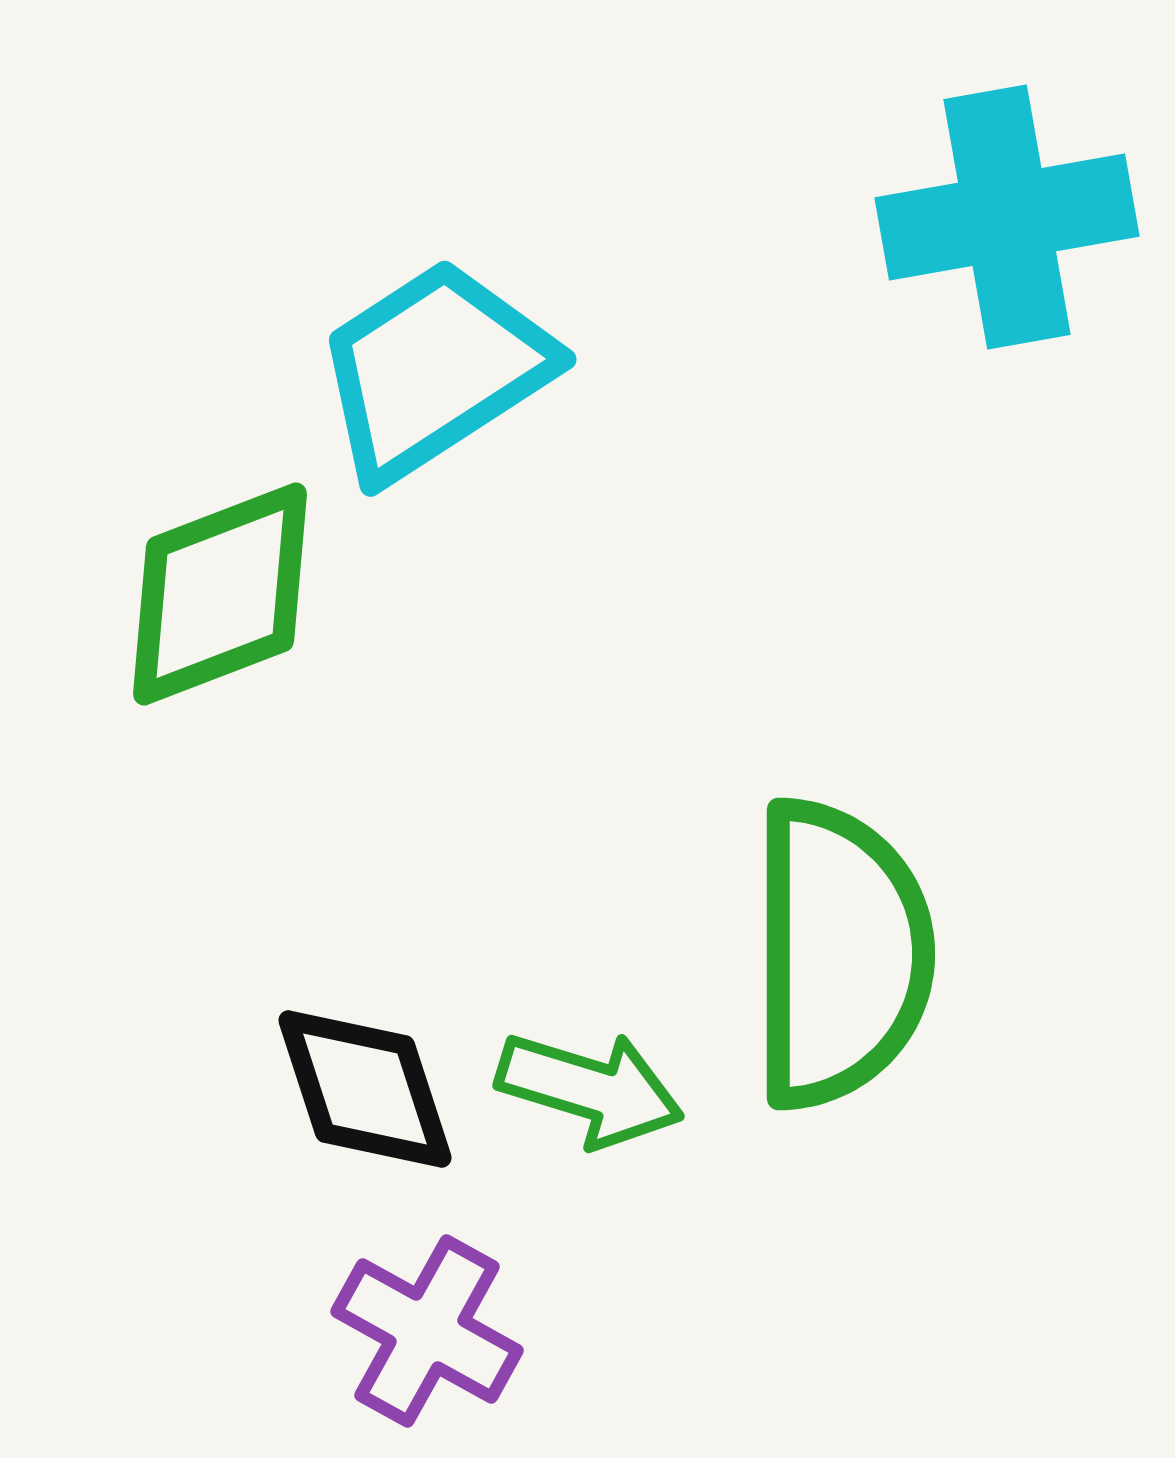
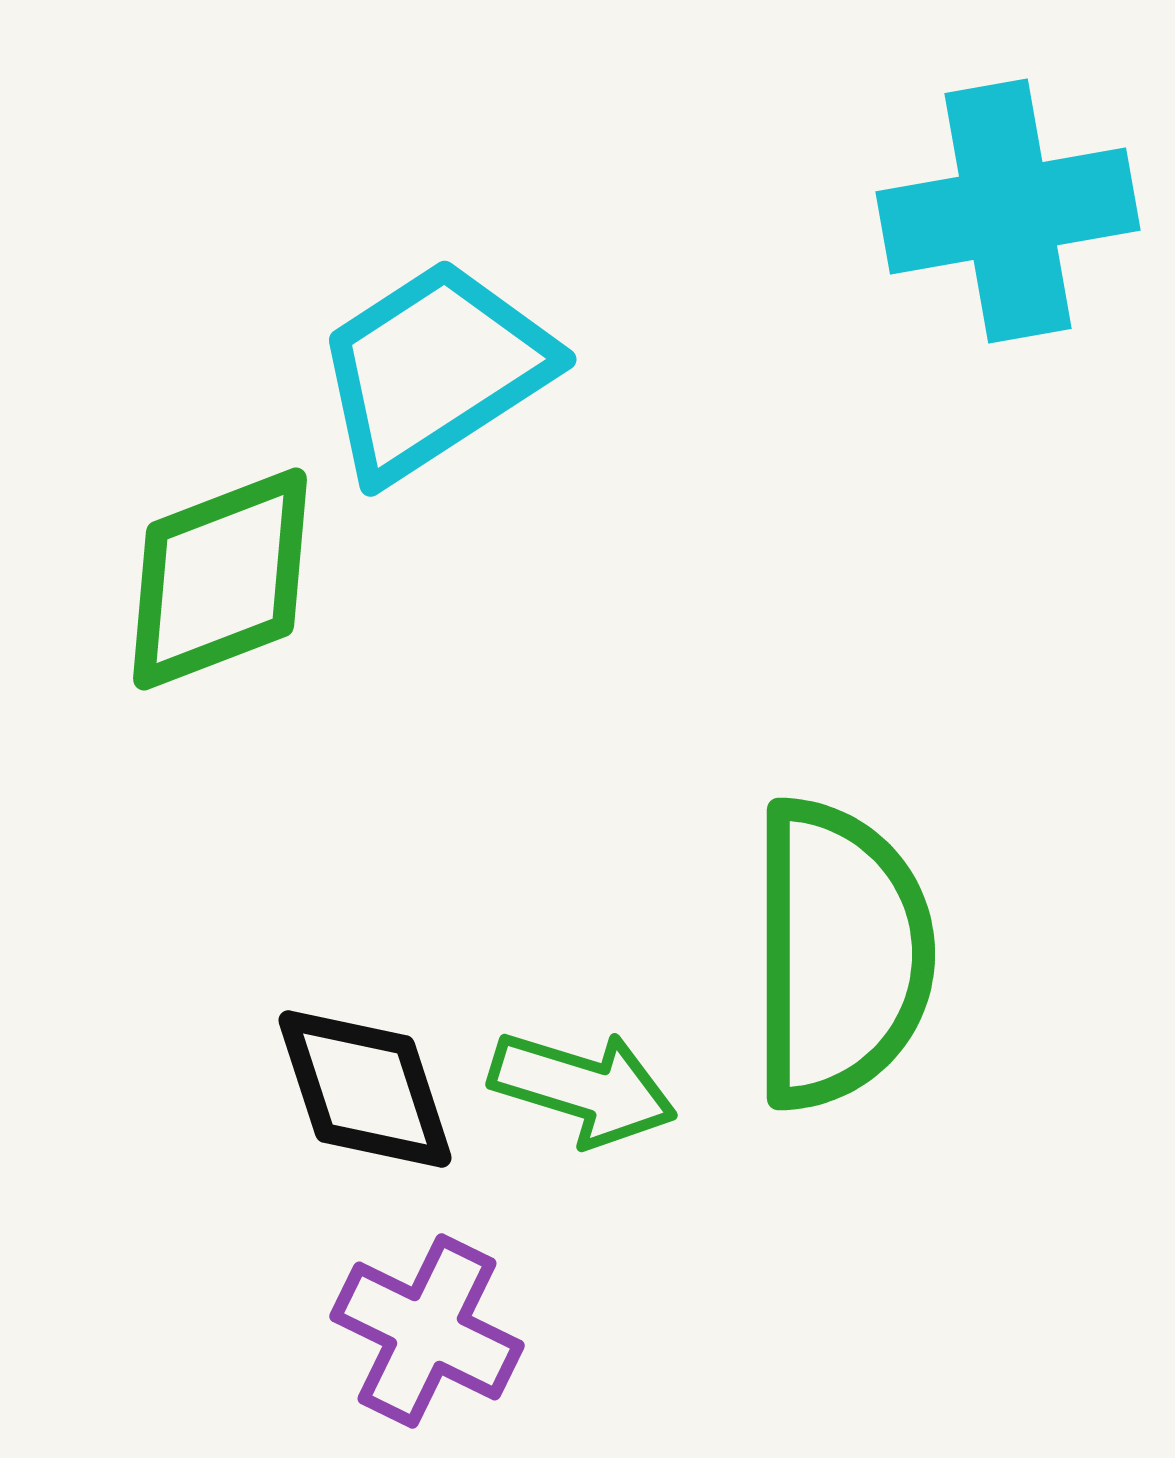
cyan cross: moved 1 px right, 6 px up
green diamond: moved 15 px up
green arrow: moved 7 px left, 1 px up
purple cross: rotated 3 degrees counterclockwise
